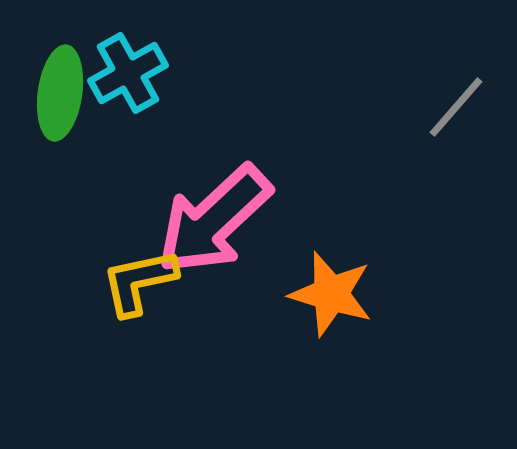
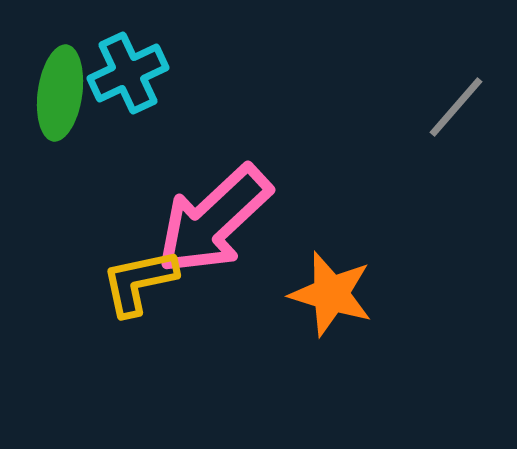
cyan cross: rotated 4 degrees clockwise
